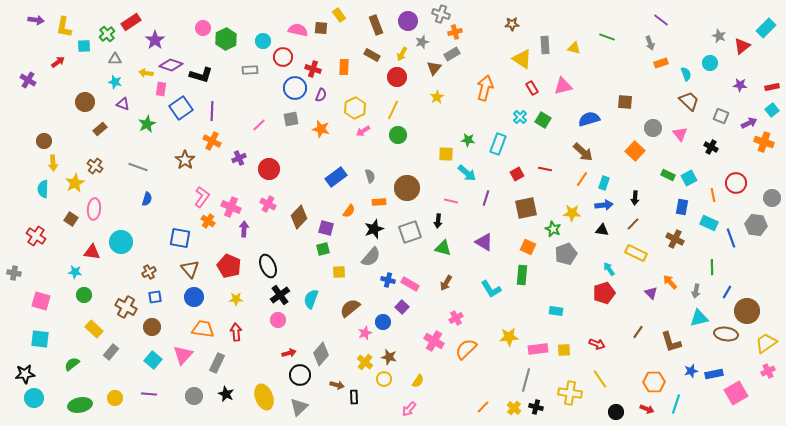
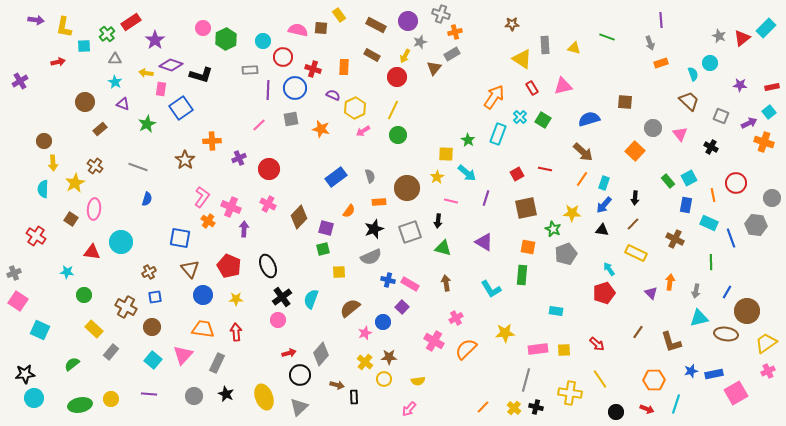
purple line at (661, 20): rotated 49 degrees clockwise
brown rectangle at (376, 25): rotated 42 degrees counterclockwise
gray star at (422, 42): moved 2 px left
red triangle at (742, 46): moved 8 px up
yellow arrow at (402, 54): moved 3 px right, 2 px down
red arrow at (58, 62): rotated 24 degrees clockwise
cyan semicircle at (686, 74): moved 7 px right
purple cross at (28, 80): moved 8 px left, 1 px down; rotated 28 degrees clockwise
cyan star at (115, 82): rotated 16 degrees clockwise
orange arrow at (485, 88): moved 9 px right, 9 px down; rotated 20 degrees clockwise
purple semicircle at (321, 95): moved 12 px right; rotated 88 degrees counterclockwise
yellow star at (437, 97): moved 80 px down
cyan square at (772, 110): moved 3 px left, 2 px down
purple line at (212, 111): moved 56 px right, 21 px up
green star at (468, 140): rotated 24 degrees clockwise
orange cross at (212, 141): rotated 30 degrees counterclockwise
cyan rectangle at (498, 144): moved 10 px up
green rectangle at (668, 175): moved 6 px down; rotated 24 degrees clockwise
blue arrow at (604, 205): rotated 138 degrees clockwise
blue rectangle at (682, 207): moved 4 px right, 2 px up
orange square at (528, 247): rotated 14 degrees counterclockwise
gray semicircle at (371, 257): rotated 25 degrees clockwise
green line at (712, 267): moved 1 px left, 5 px up
cyan star at (75, 272): moved 8 px left
gray cross at (14, 273): rotated 32 degrees counterclockwise
orange arrow at (670, 282): rotated 49 degrees clockwise
brown arrow at (446, 283): rotated 140 degrees clockwise
black cross at (280, 295): moved 2 px right, 2 px down
blue circle at (194, 297): moved 9 px right, 2 px up
pink square at (41, 301): moved 23 px left; rotated 18 degrees clockwise
yellow star at (509, 337): moved 4 px left, 4 px up
cyan square at (40, 339): moved 9 px up; rotated 18 degrees clockwise
red arrow at (597, 344): rotated 21 degrees clockwise
brown star at (389, 357): rotated 14 degrees counterclockwise
yellow semicircle at (418, 381): rotated 48 degrees clockwise
orange hexagon at (654, 382): moved 2 px up
yellow circle at (115, 398): moved 4 px left, 1 px down
